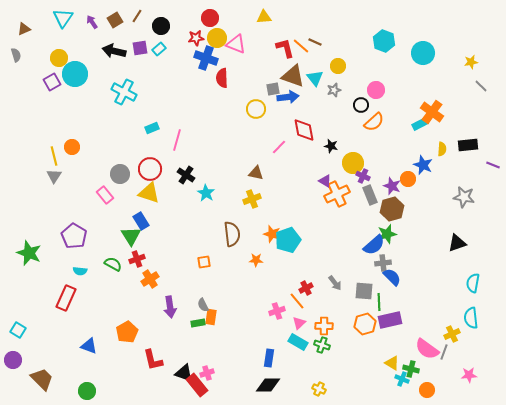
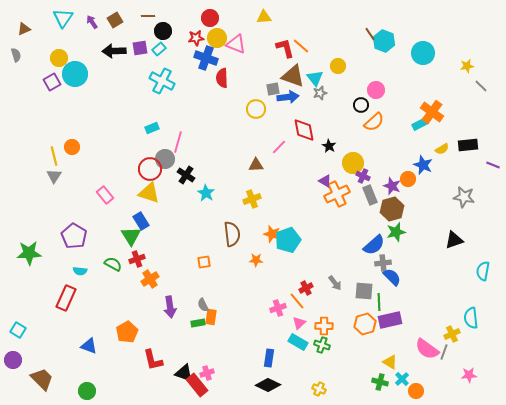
brown line at (137, 16): moved 11 px right; rotated 56 degrees clockwise
black circle at (161, 26): moved 2 px right, 5 px down
brown line at (315, 42): moved 55 px right, 8 px up; rotated 32 degrees clockwise
black arrow at (114, 51): rotated 15 degrees counterclockwise
yellow star at (471, 62): moved 4 px left, 4 px down
gray star at (334, 90): moved 14 px left, 3 px down
cyan cross at (124, 92): moved 38 px right, 11 px up
pink line at (177, 140): moved 1 px right, 2 px down
black star at (331, 146): moved 2 px left; rotated 16 degrees clockwise
yellow semicircle at (442, 149): rotated 56 degrees clockwise
brown triangle at (256, 173): moved 8 px up; rotated 14 degrees counterclockwise
gray circle at (120, 174): moved 45 px right, 15 px up
green star at (387, 234): moved 9 px right, 2 px up
black triangle at (457, 243): moved 3 px left, 3 px up
green star at (29, 253): rotated 25 degrees counterclockwise
cyan semicircle at (473, 283): moved 10 px right, 12 px up
pink cross at (277, 311): moved 1 px right, 3 px up
yellow triangle at (392, 363): moved 2 px left, 1 px up
green cross at (411, 369): moved 31 px left, 13 px down
cyan cross at (402, 379): rotated 24 degrees clockwise
black diamond at (268, 385): rotated 25 degrees clockwise
orange circle at (427, 390): moved 11 px left, 1 px down
